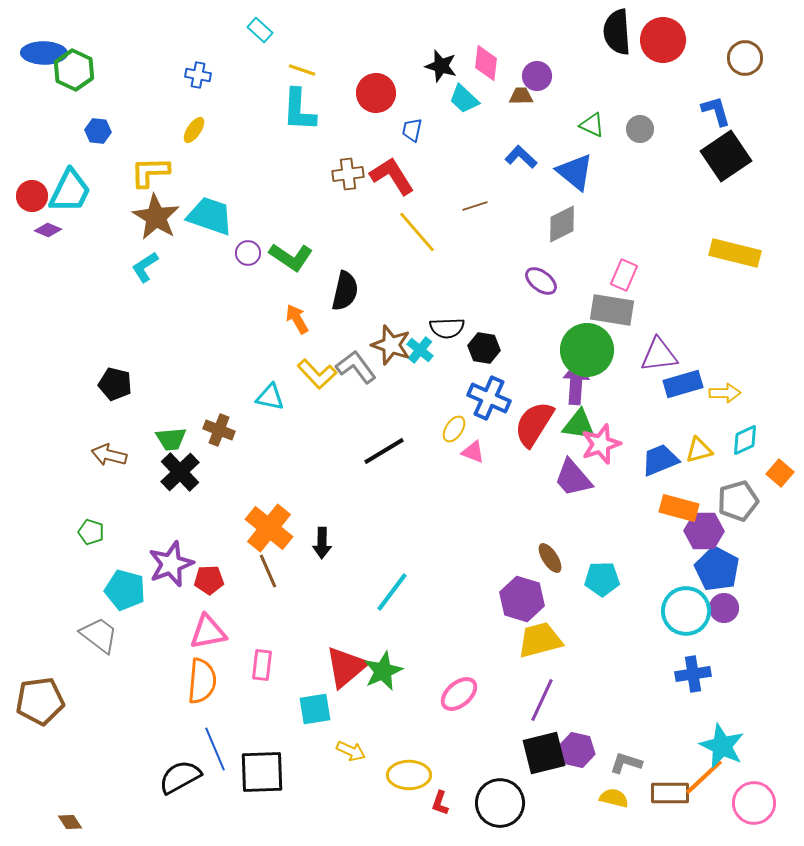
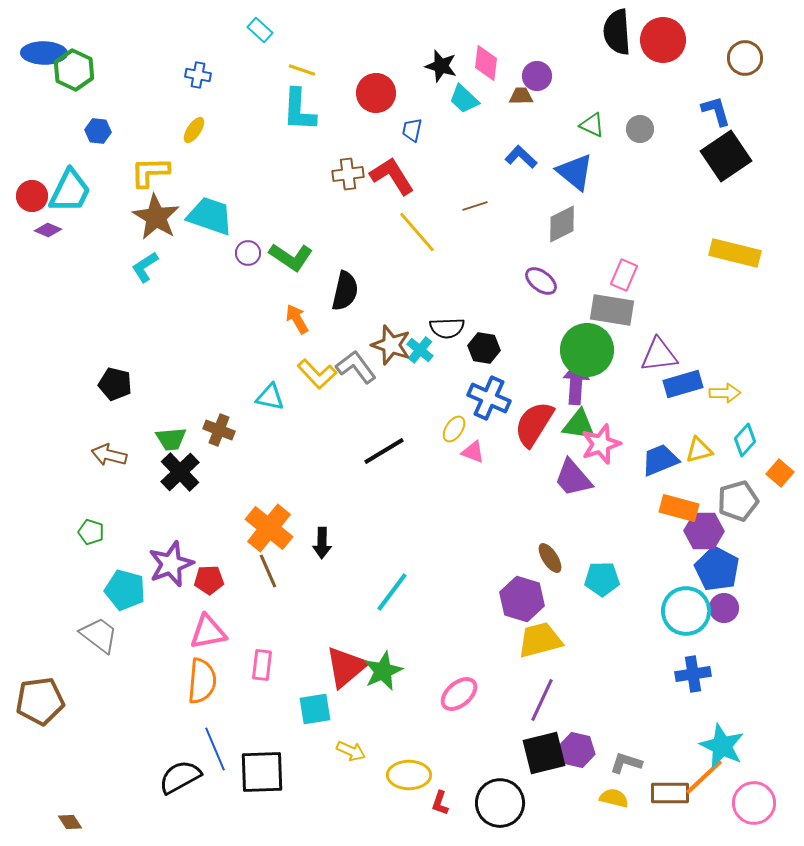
cyan diamond at (745, 440): rotated 24 degrees counterclockwise
